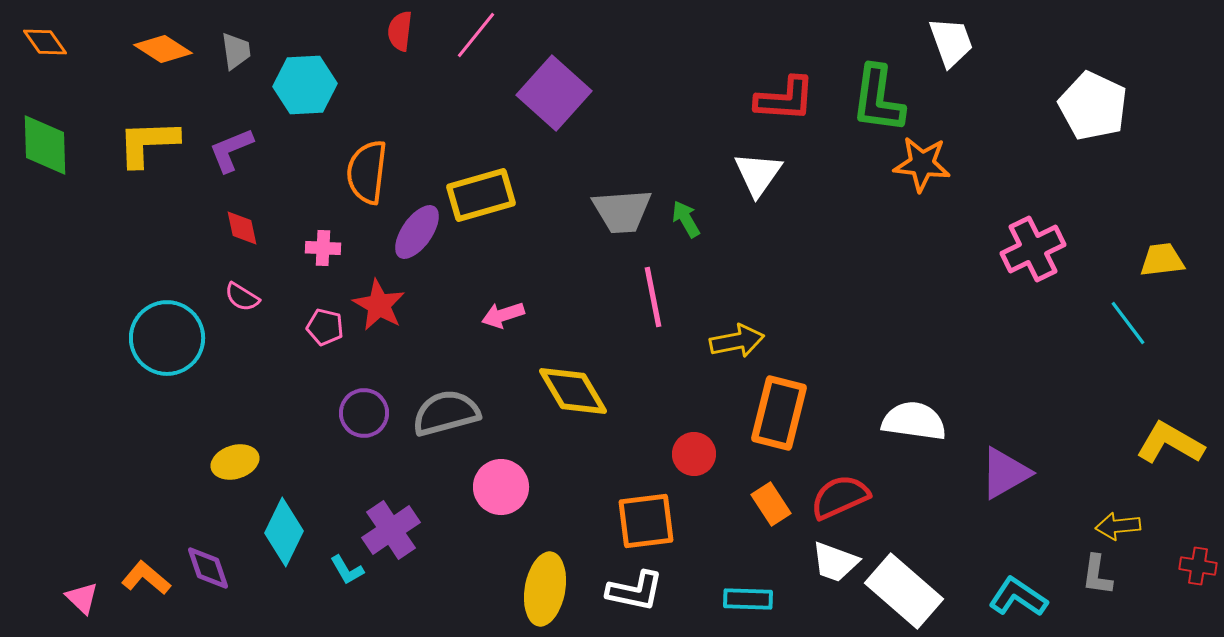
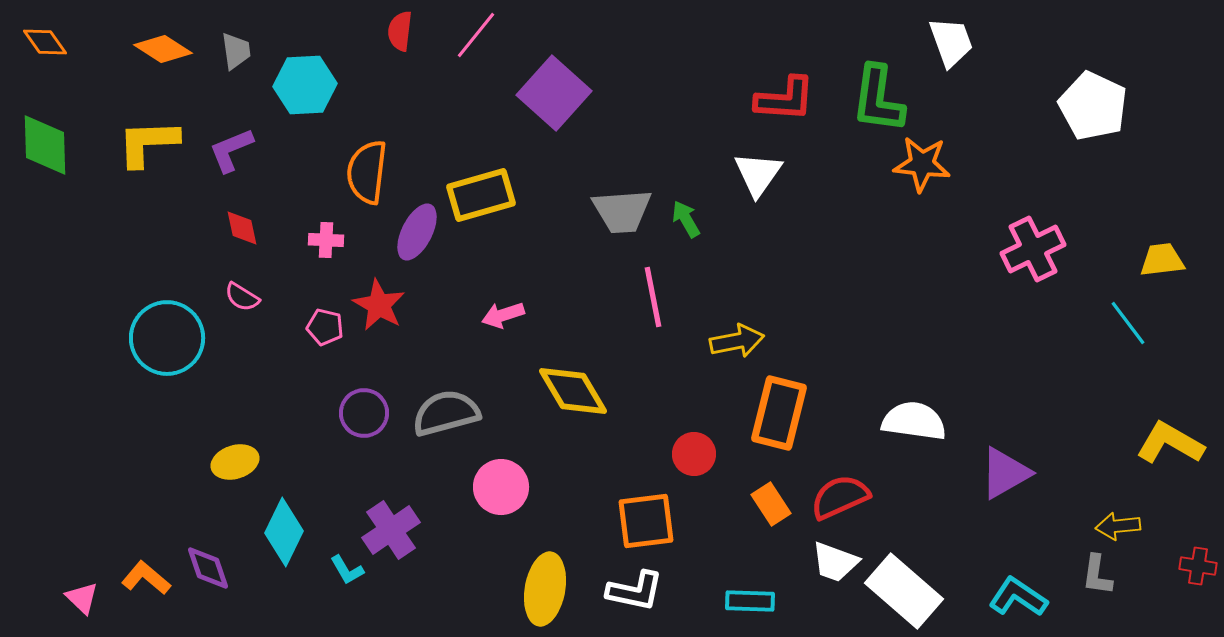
purple ellipse at (417, 232): rotated 8 degrees counterclockwise
pink cross at (323, 248): moved 3 px right, 8 px up
cyan rectangle at (748, 599): moved 2 px right, 2 px down
